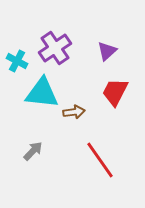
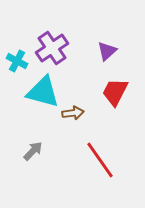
purple cross: moved 3 px left
cyan triangle: moved 1 px right, 1 px up; rotated 9 degrees clockwise
brown arrow: moved 1 px left, 1 px down
